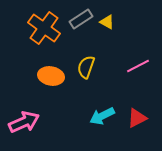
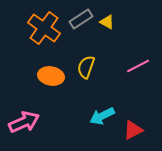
red triangle: moved 4 px left, 12 px down
